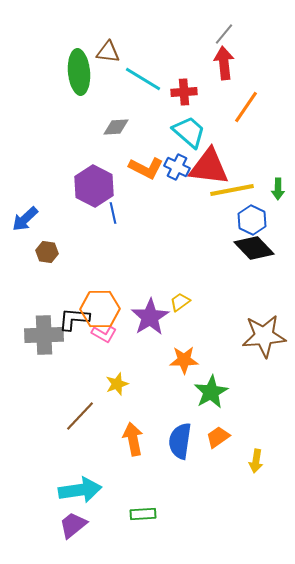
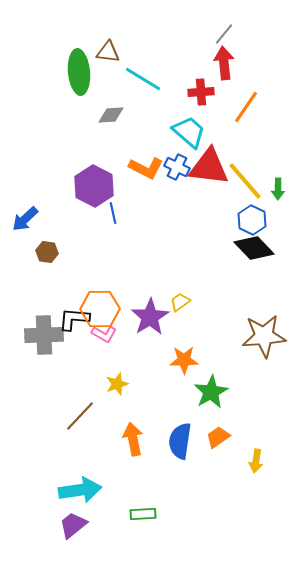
red cross: moved 17 px right
gray diamond: moved 5 px left, 12 px up
yellow line: moved 13 px right, 9 px up; rotated 60 degrees clockwise
